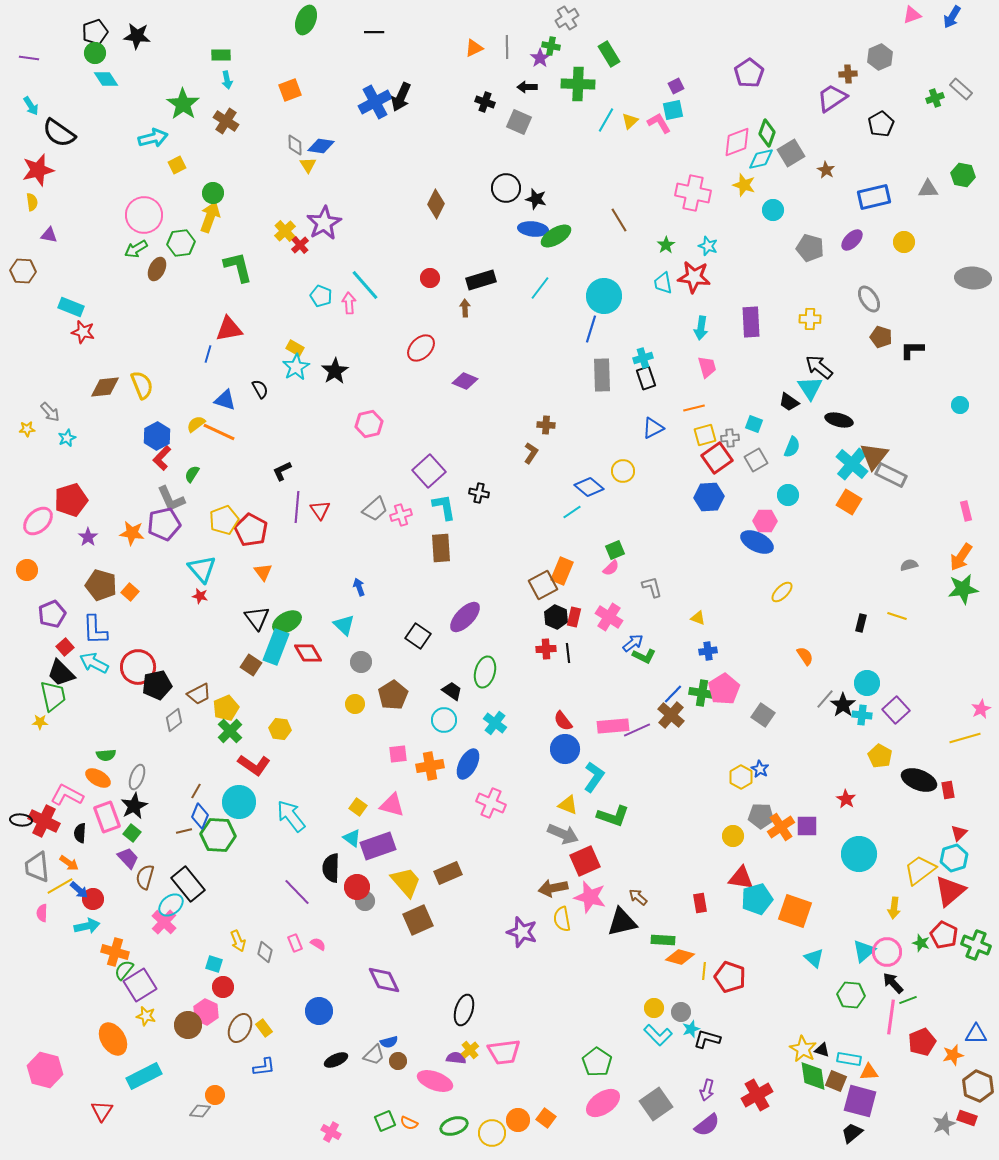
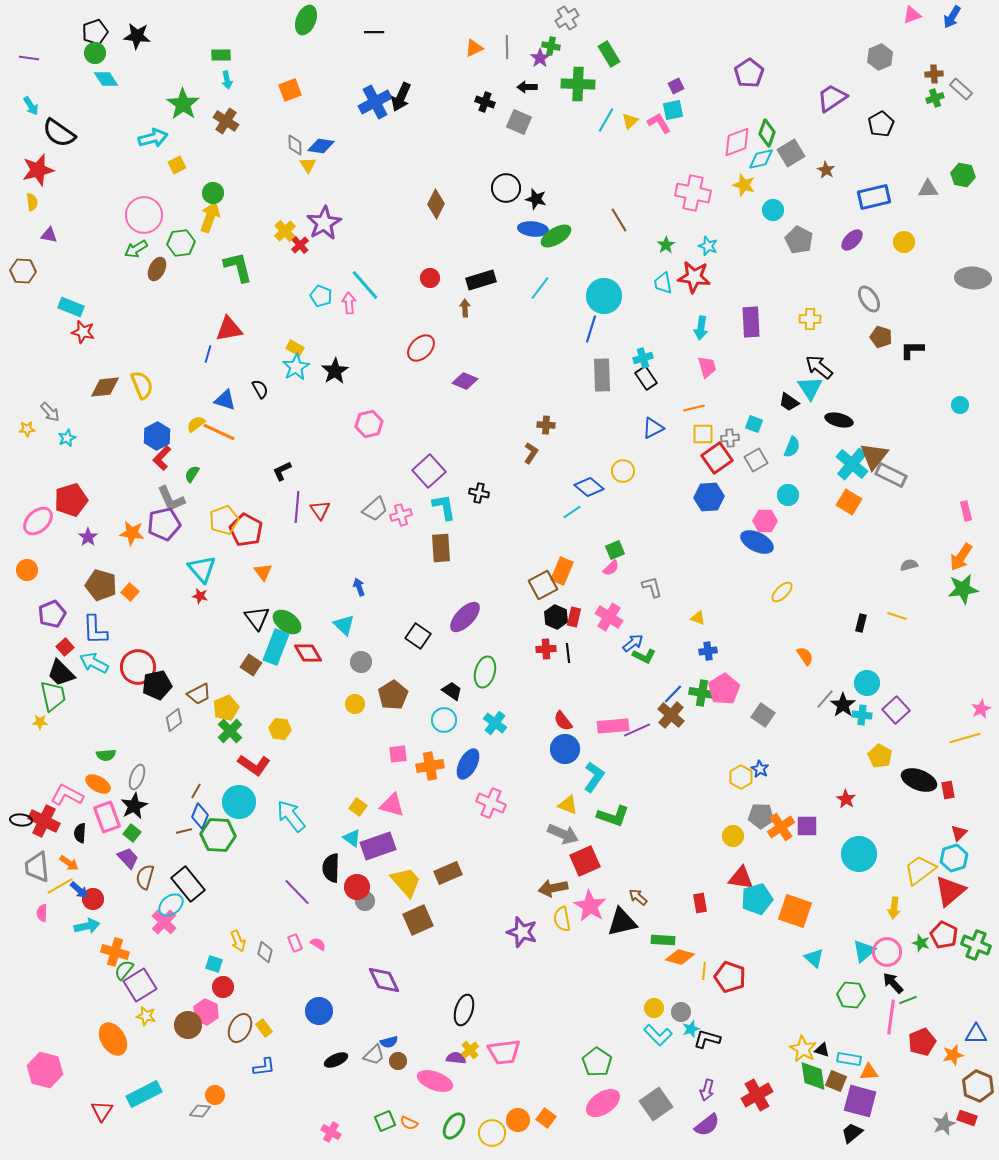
brown cross at (848, 74): moved 86 px right
gray pentagon at (810, 248): moved 11 px left, 8 px up; rotated 12 degrees clockwise
black rectangle at (646, 378): rotated 15 degrees counterclockwise
yellow square at (705, 435): moved 2 px left, 1 px up; rotated 15 degrees clockwise
red pentagon at (251, 530): moved 5 px left
green ellipse at (287, 622): rotated 64 degrees clockwise
orange ellipse at (98, 778): moved 6 px down
pink star at (590, 897): moved 9 px down; rotated 16 degrees clockwise
cyan rectangle at (144, 1076): moved 18 px down
green ellipse at (454, 1126): rotated 40 degrees counterclockwise
